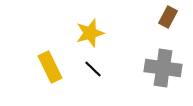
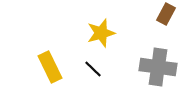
brown rectangle: moved 2 px left, 3 px up
yellow star: moved 11 px right
gray cross: moved 5 px left, 1 px up
